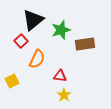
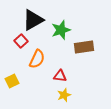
black triangle: rotated 10 degrees clockwise
brown rectangle: moved 1 px left, 3 px down
yellow star: rotated 16 degrees clockwise
